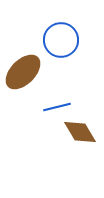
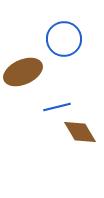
blue circle: moved 3 px right, 1 px up
brown ellipse: rotated 21 degrees clockwise
